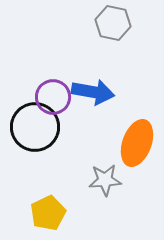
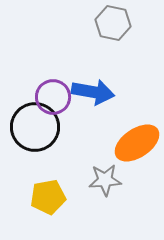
orange ellipse: rotated 36 degrees clockwise
yellow pentagon: moved 16 px up; rotated 16 degrees clockwise
